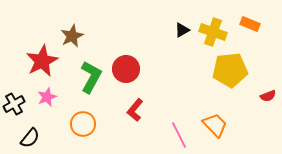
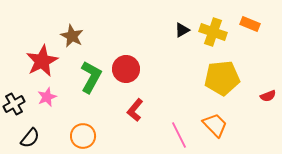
brown star: rotated 20 degrees counterclockwise
yellow pentagon: moved 8 px left, 8 px down
orange circle: moved 12 px down
